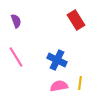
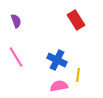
yellow line: moved 2 px left, 8 px up
